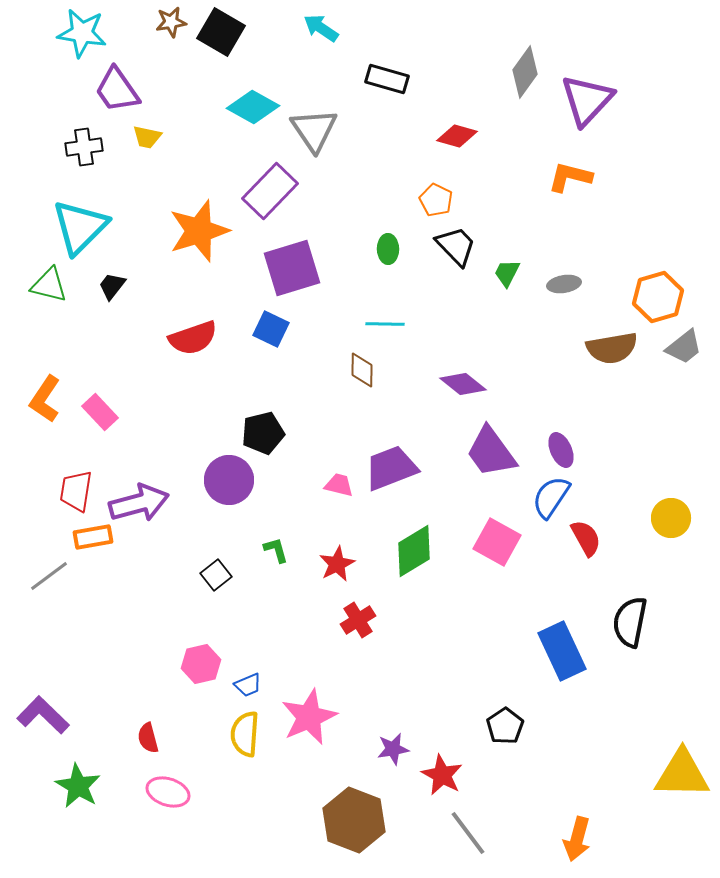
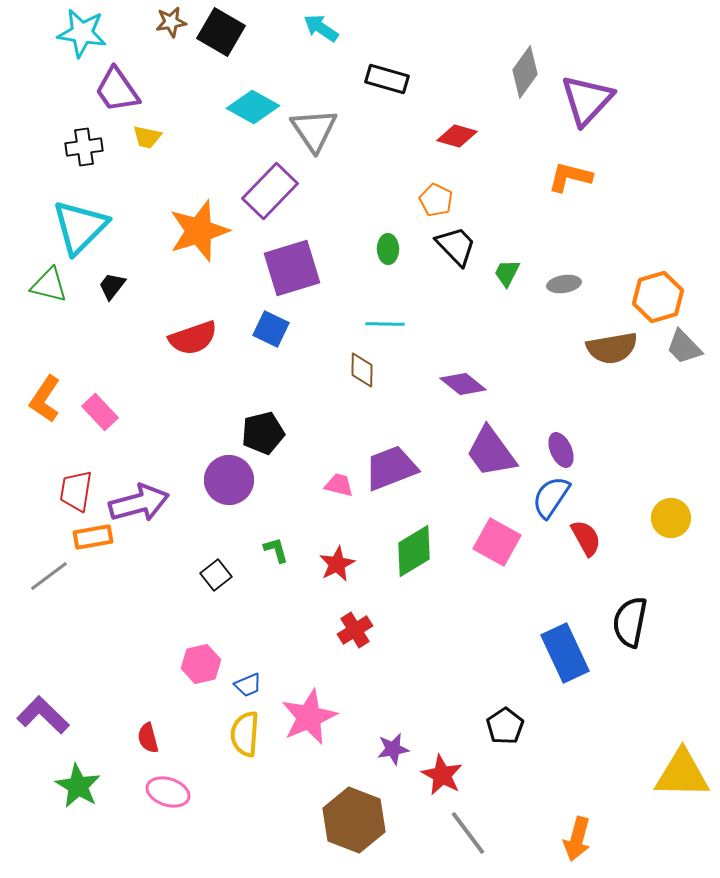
gray trapezoid at (684, 347): rotated 84 degrees clockwise
red cross at (358, 620): moved 3 px left, 10 px down
blue rectangle at (562, 651): moved 3 px right, 2 px down
